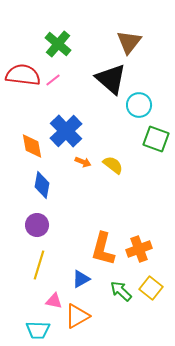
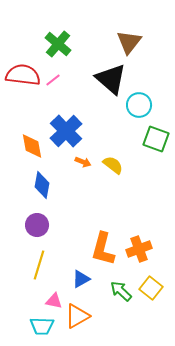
cyan trapezoid: moved 4 px right, 4 px up
